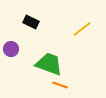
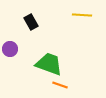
black rectangle: rotated 35 degrees clockwise
yellow line: moved 14 px up; rotated 42 degrees clockwise
purple circle: moved 1 px left
